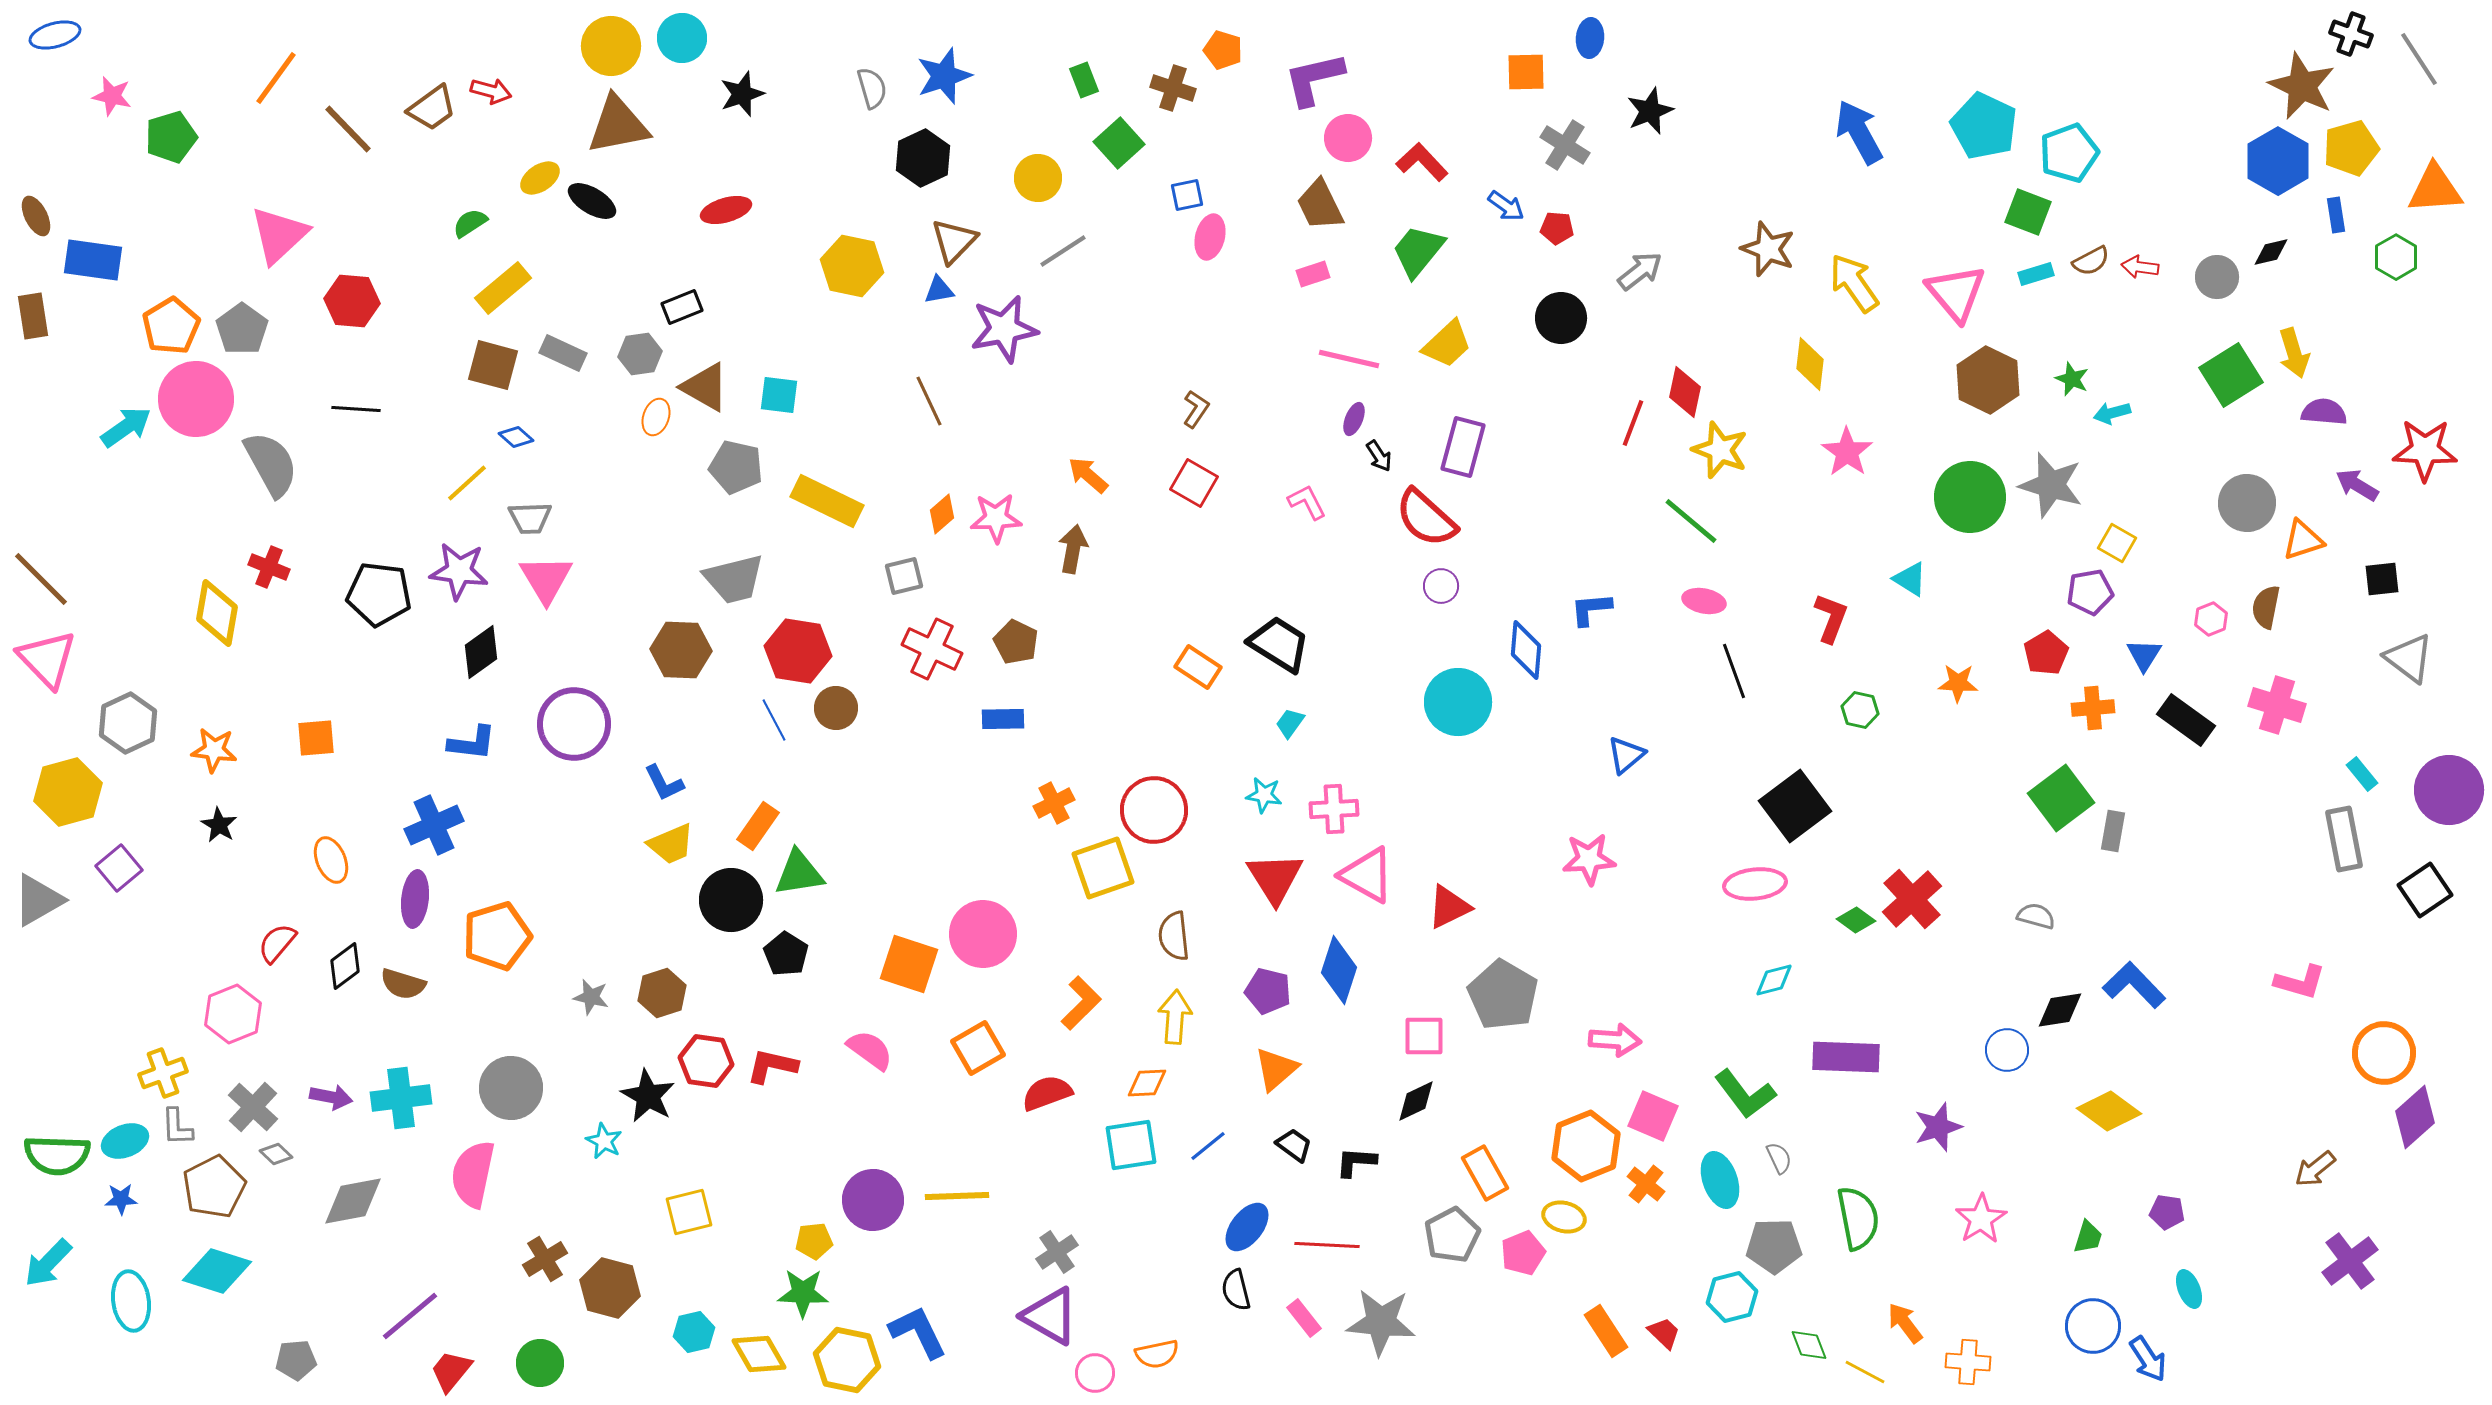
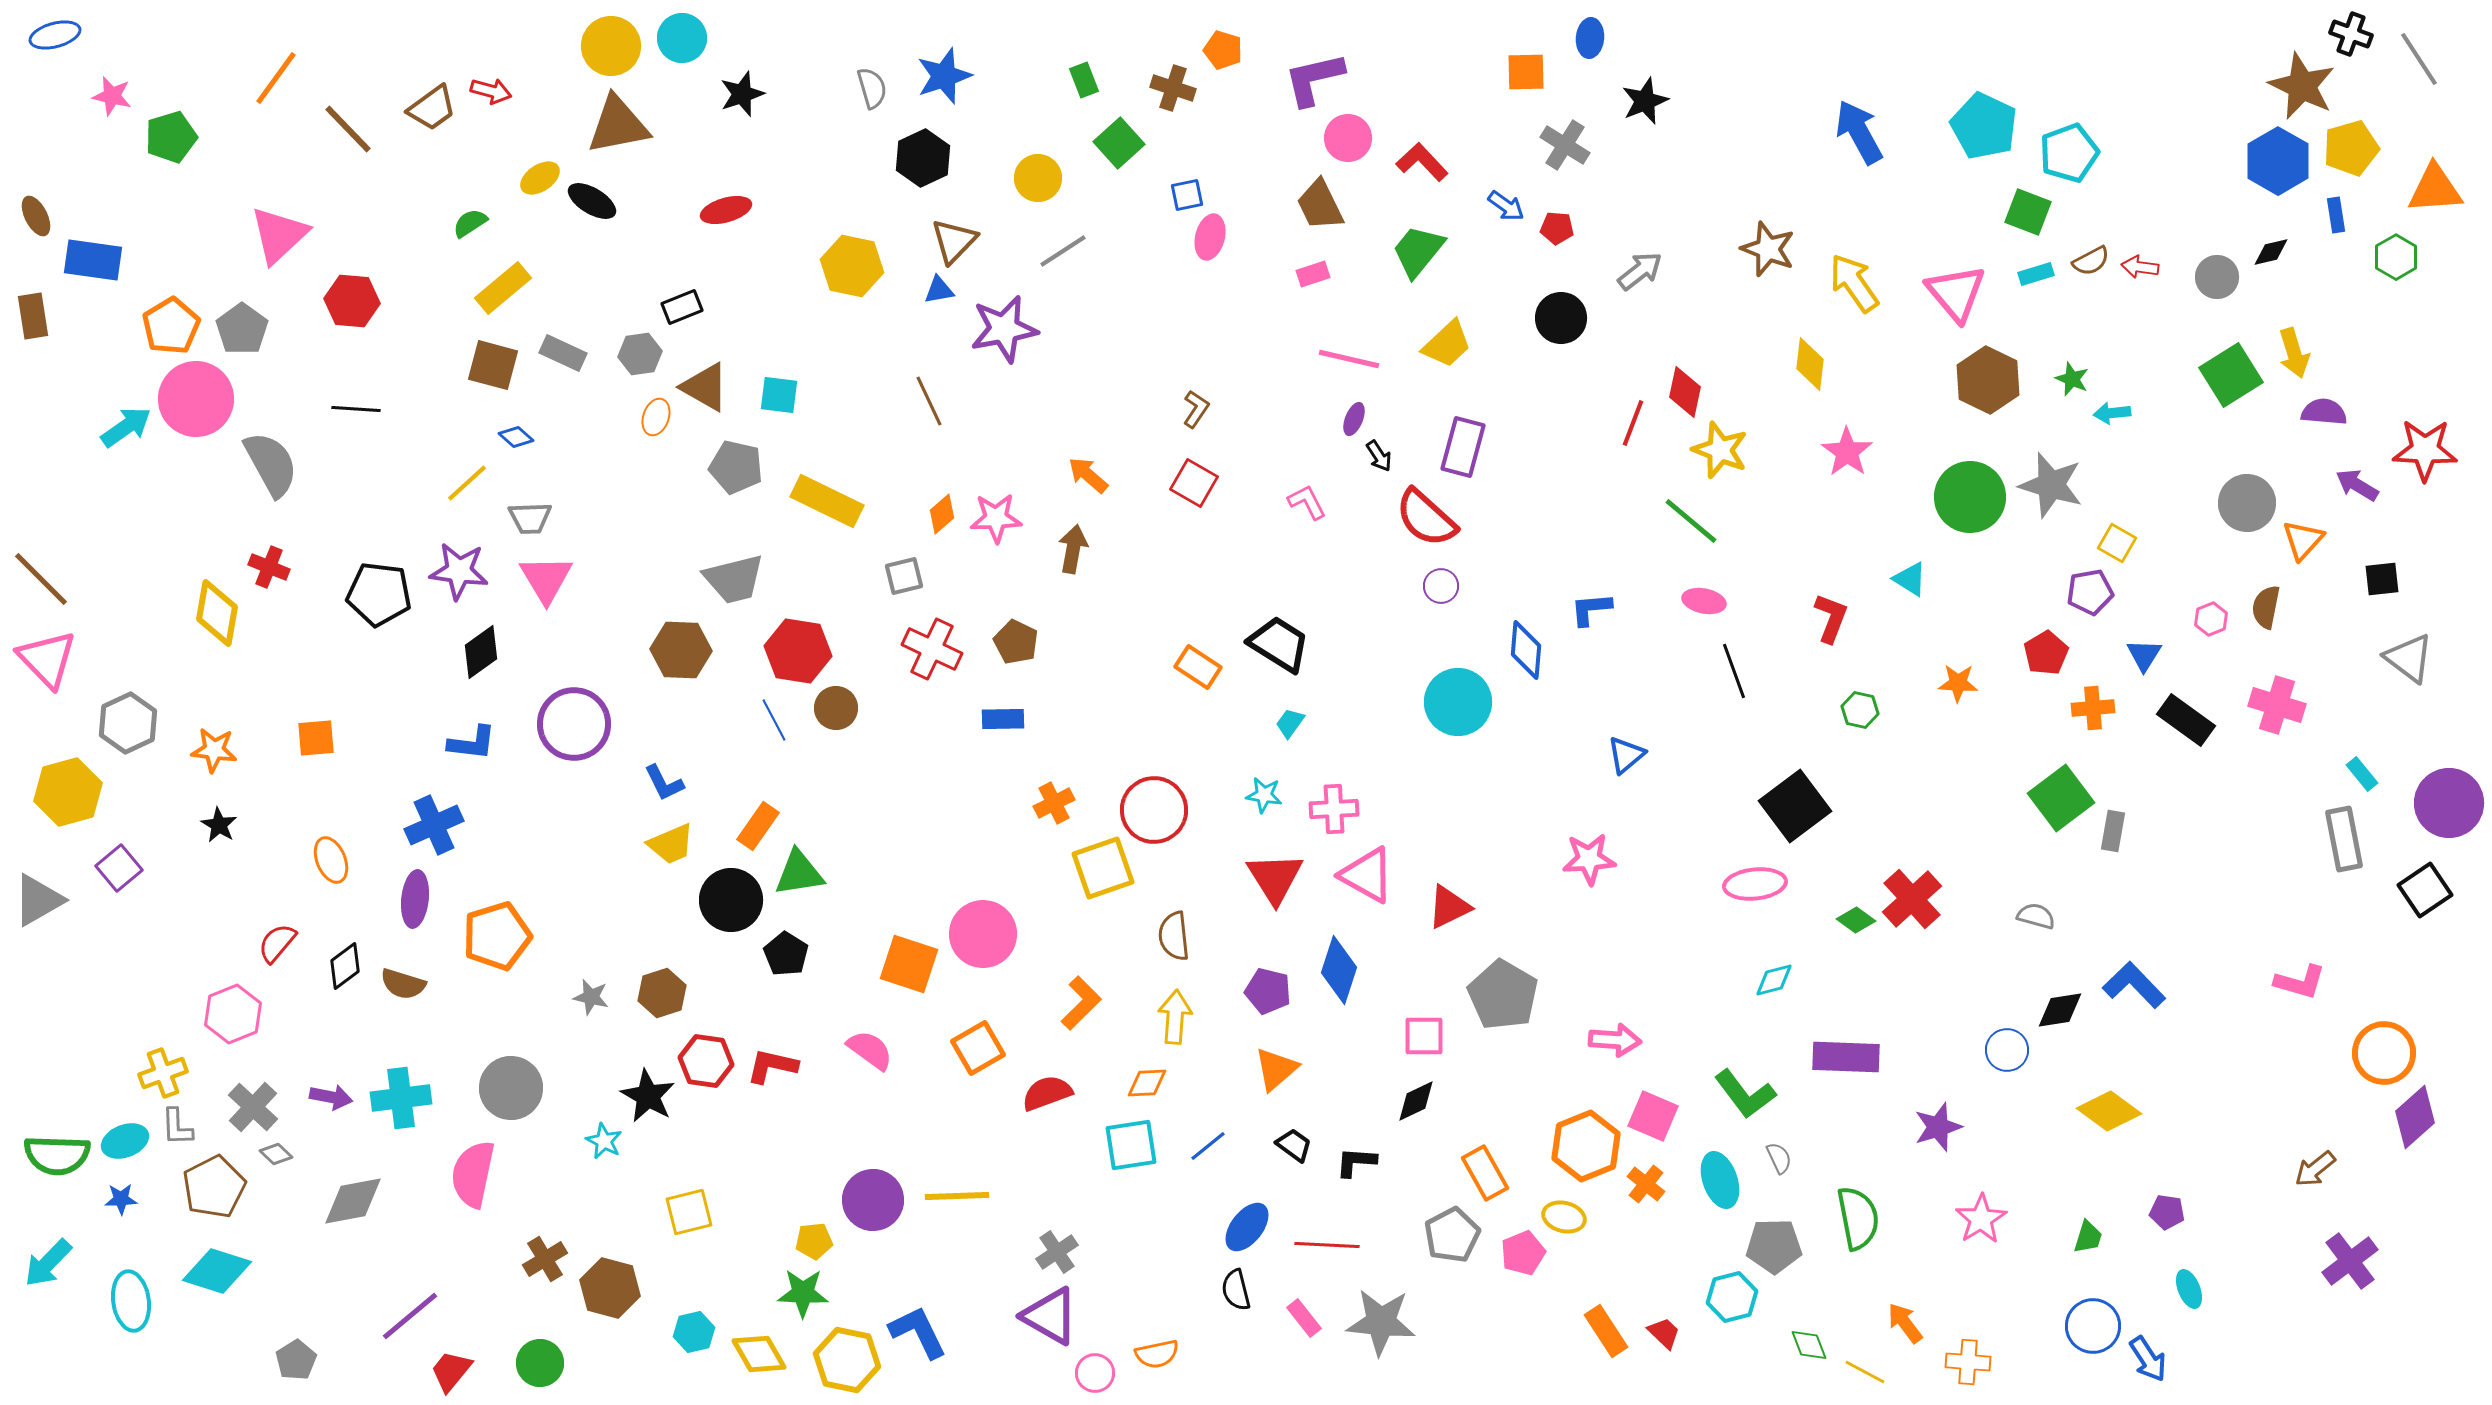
black star at (1650, 111): moved 5 px left, 10 px up
cyan arrow at (2112, 413): rotated 9 degrees clockwise
orange triangle at (2303, 540): rotated 30 degrees counterclockwise
purple circle at (2449, 790): moved 13 px down
gray pentagon at (296, 1360): rotated 27 degrees counterclockwise
